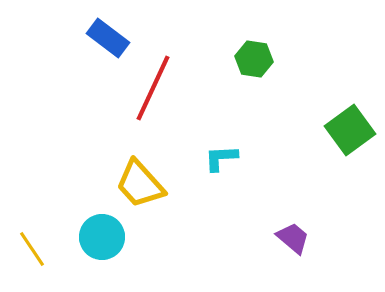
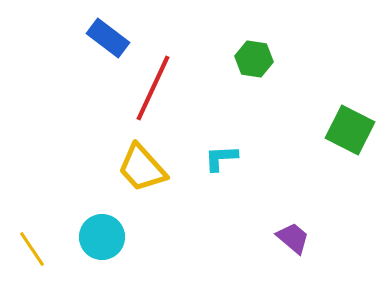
green square: rotated 27 degrees counterclockwise
yellow trapezoid: moved 2 px right, 16 px up
